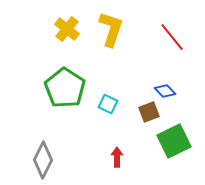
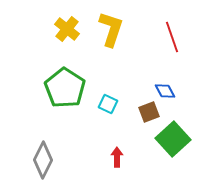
red line: rotated 20 degrees clockwise
blue diamond: rotated 15 degrees clockwise
green square: moved 1 px left, 2 px up; rotated 16 degrees counterclockwise
